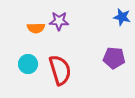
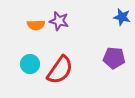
purple star: rotated 12 degrees clockwise
orange semicircle: moved 3 px up
cyan circle: moved 2 px right
red semicircle: rotated 52 degrees clockwise
